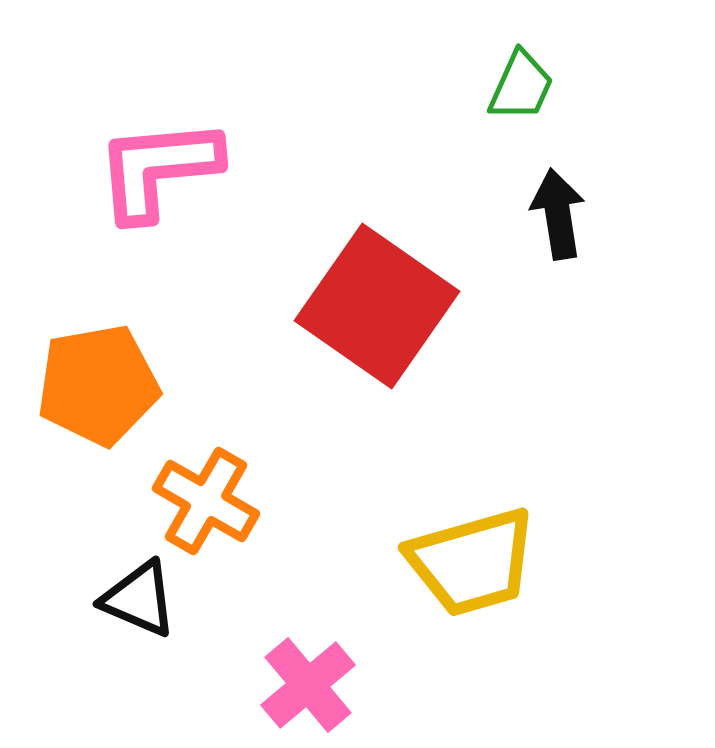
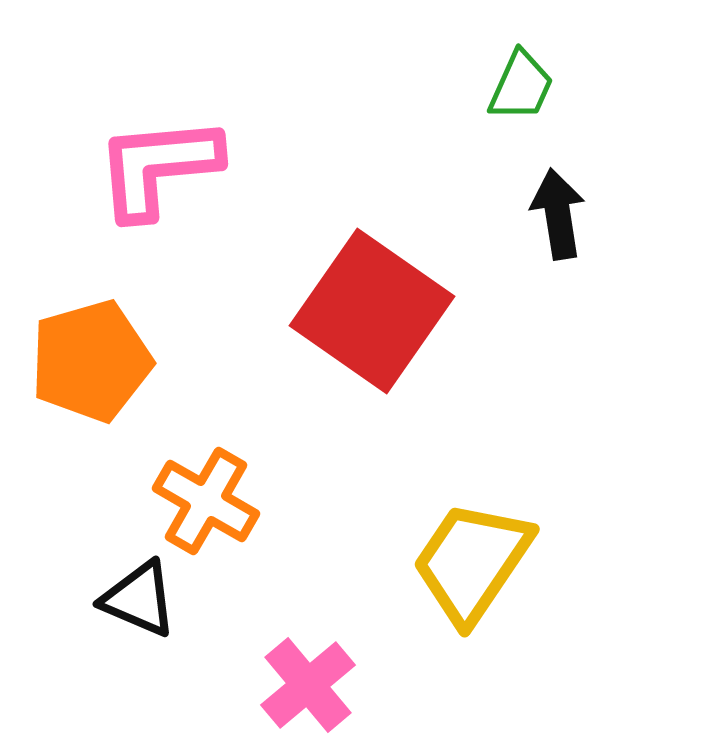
pink L-shape: moved 2 px up
red square: moved 5 px left, 5 px down
orange pentagon: moved 7 px left, 24 px up; rotated 6 degrees counterclockwise
yellow trapezoid: rotated 140 degrees clockwise
